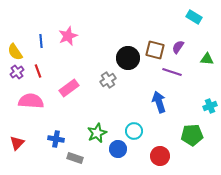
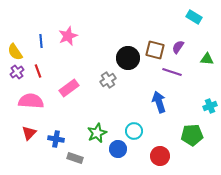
red triangle: moved 12 px right, 10 px up
